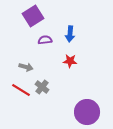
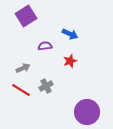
purple square: moved 7 px left
blue arrow: rotated 70 degrees counterclockwise
purple semicircle: moved 6 px down
red star: rotated 24 degrees counterclockwise
gray arrow: moved 3 px left, 1 px down; rotated 40 degrees counterclockwise
gray cross: moved 4 px right, 1 px up; rotated 24 degrees clockwise
